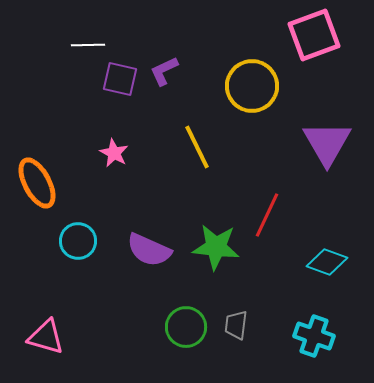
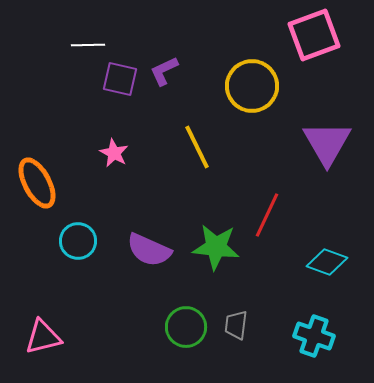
pink triangle: moved 3 px left; rotated 30 degrees counterclockwise
